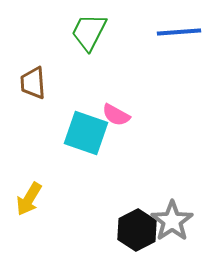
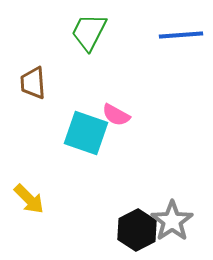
blue line: moved 2 px right, 3 px down
yellow arrow: rotated 76 degrees counterclockwise
